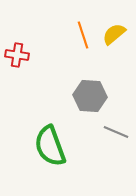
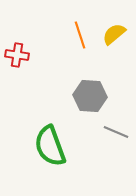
orange line: moved 3 px left
